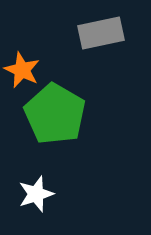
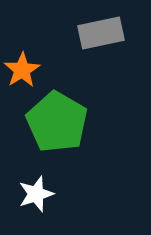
orange star: rotated 15 degrees clockwise
green pentagon: moved 2 px right, 8 px down
